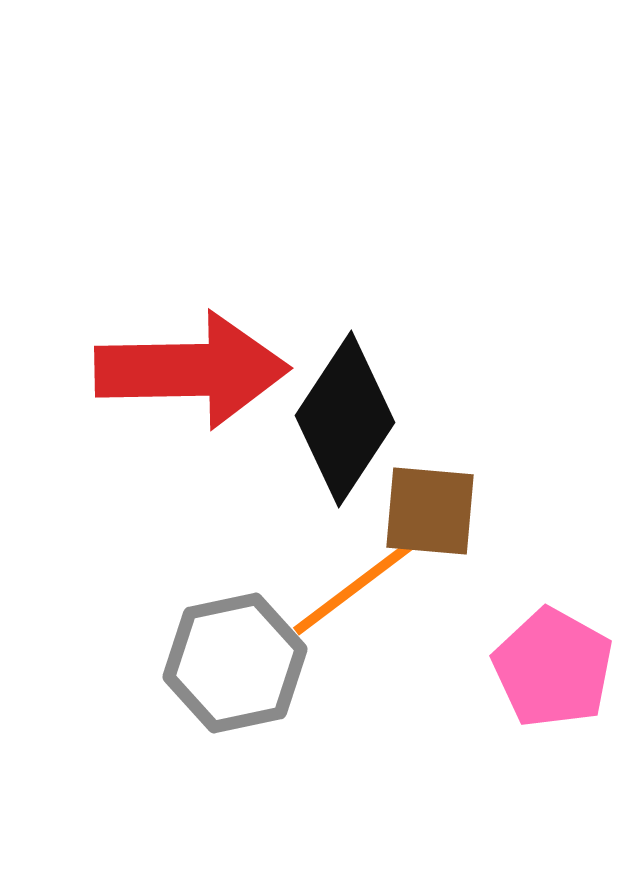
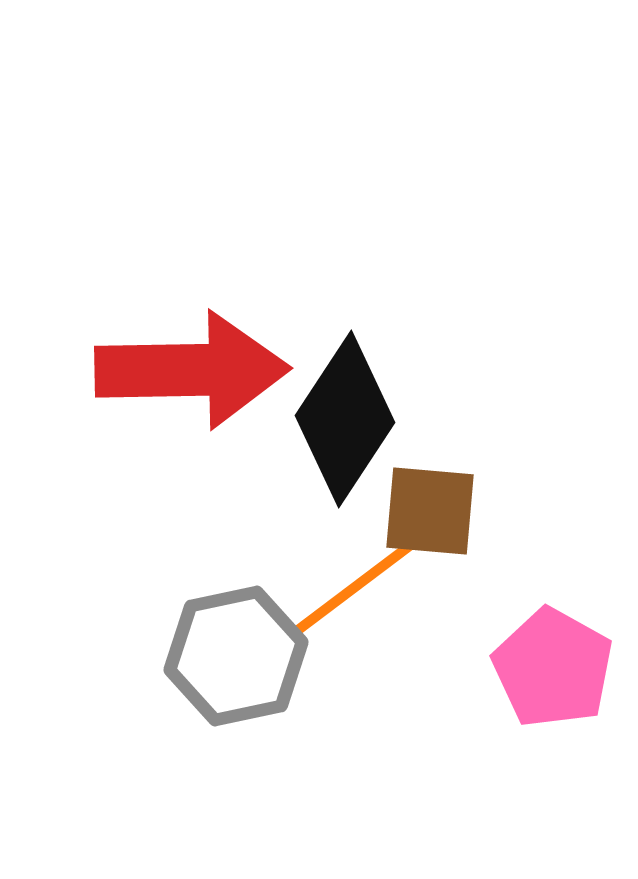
gray hexagon: moved 1 px right, 7 px up
